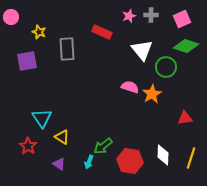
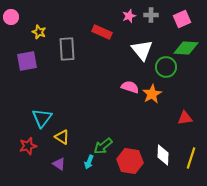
green diamond: moved 2 px down; rotated 15 degrees counterclockwise
cyan triangle: rotated 10 degrees clockwise
red star: rotated 24 degrees clockwise
